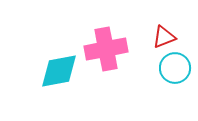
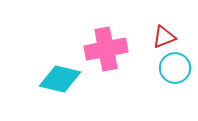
cyan diamond: moved 1 px right, 8 px down; rotated 24 degrees clockwise
